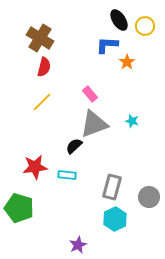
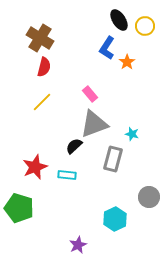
blue L-shape: moved 3 px down; rotated 60 degrees counterclockwise
cyan star: moved 13 px down
red star: rotated 15 degrees counterclockwise
gray rectangle: moved 1 px right, 28 px up
